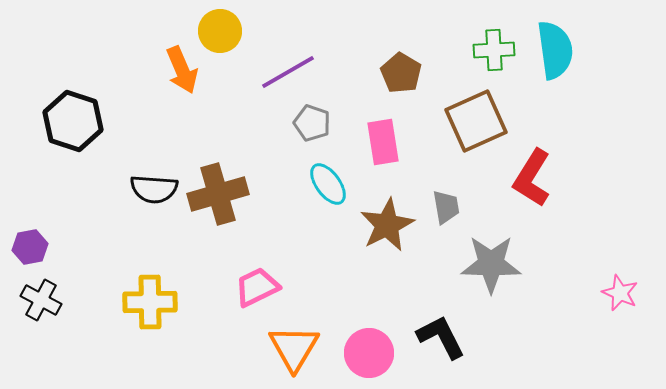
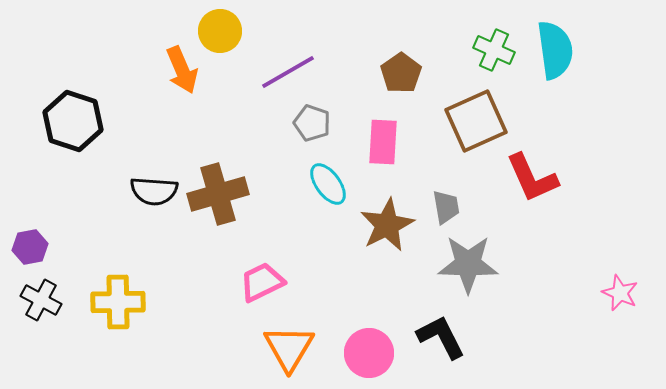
green cross: rotated 27 degrees clockwise
brown pentagon: rotated 6 degrees clockwise
pink rectangle: rotated 12 degrees clockwise
red L-shape: rotated 56 degrees counterclockwise
black semicircle: moved 2 px down
gray star: moved 23 px left
pink trapezoid: moved 5 px right, 5 px up
yellow cross: moved 32 px left
orange triangle: moved 5 px left
